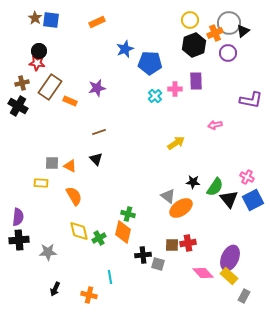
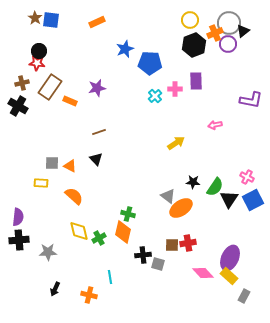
purple circle at (228, 53): moved 9 px up
orange semicircle at (74, 196): rotated 18 degrees counterclockwise
black triangle at (229, 199): rotated 12 degrees clockwise
